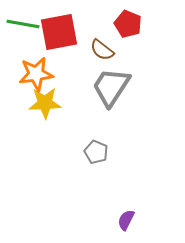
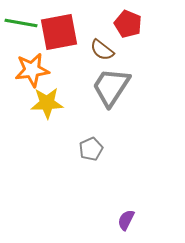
green line: moved 2 px left, 1 px up
orange star: moved 4 px left, 4 px up
yellow star: moved 2 px right
gray pentagon: moved 5 px left, 3 px up; rotated 25 degrees clockwise
